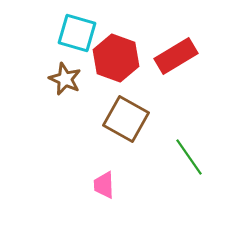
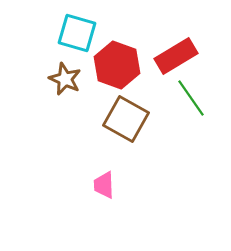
red hexagon: moved 1 px right, 7 px down
green line: moved 2 px right, 59 px up
